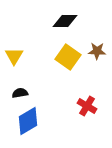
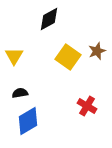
black diamond: moved 16 px left, 2 px up; rotated 30 degrees counterclockwise
brown star: rotated 24 degrees counterclockwise
